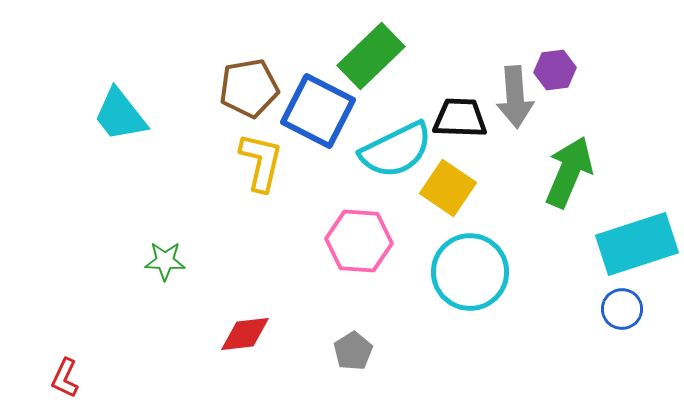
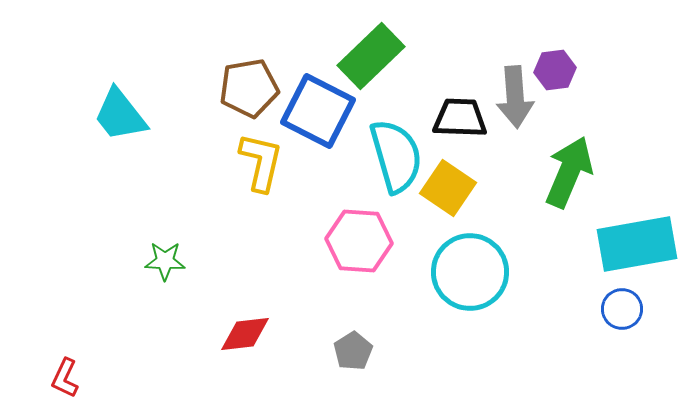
cyan semicircle: moved 6 px down; rotated 80 degrees counterclockwise
cyan rectangle: rotated 8 degrees clockwise
